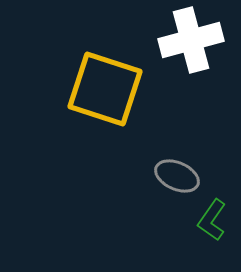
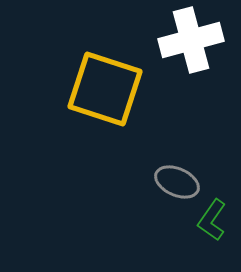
gray ellipse: moved 6 px down
